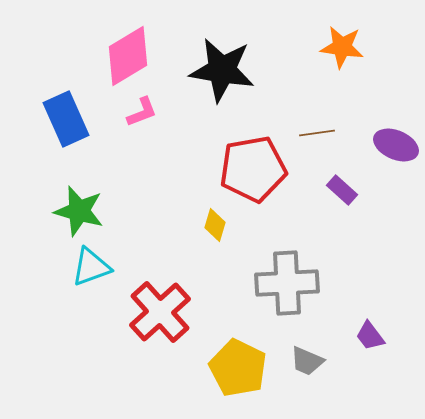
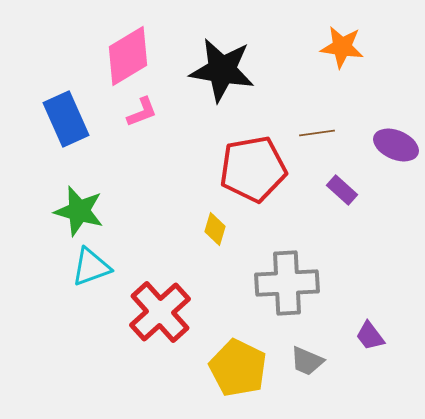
yellow diamond: moved 4 px down
